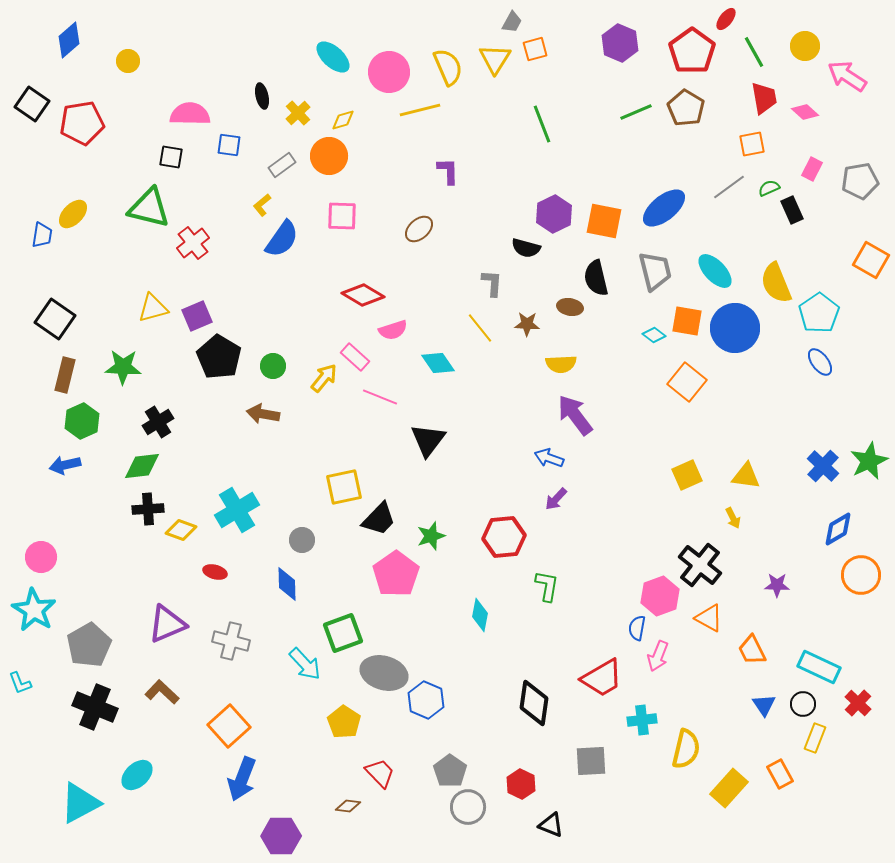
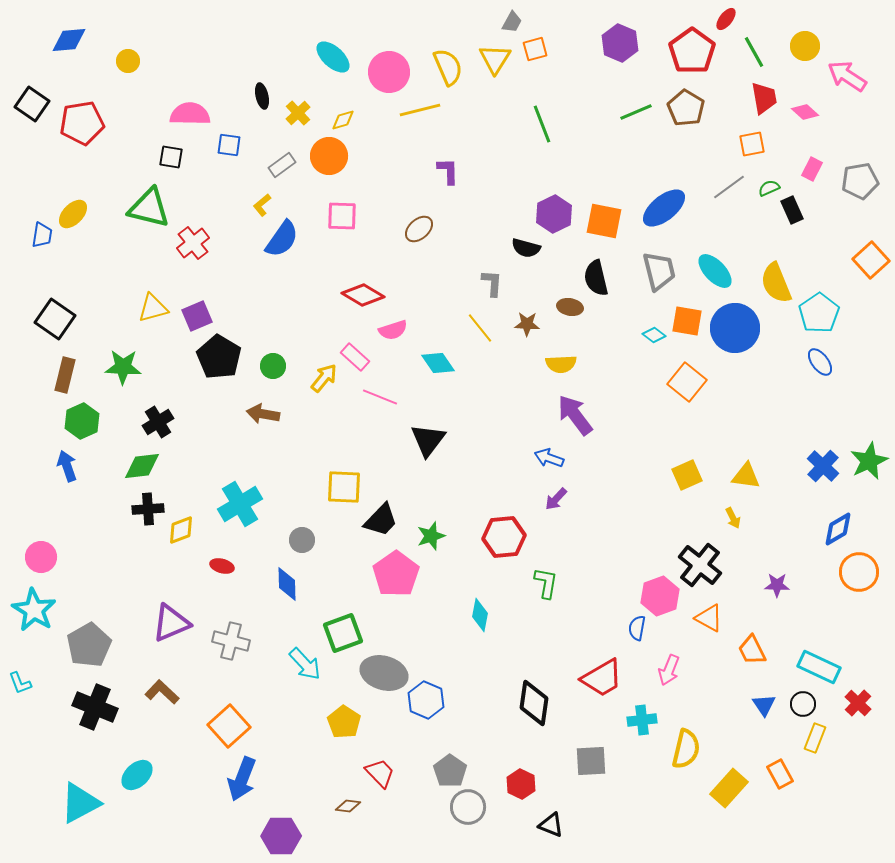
blue diamond at (69, 40): rotated 36 degrees clockwise
orange square at (871, 260): rotated 18 degrees clockwise
gray trapezoid at (655, 271): moved 4 px right
blue arrow at (65, 465): moved 2 px right, 1 px down; rotated 84 degrees clockwise
yellow square at (344, 487): rotated 15 degrees clockwise
cyan cross at (237, 510): moved 3 px right, 6 px up
black trapezoid at (379, 519): moved 2 px right, 1 px down
yellow diamond at (181, 530): rotated 40 degrees counterclockwise
red ellipse at (215, 572): moved 7 px right, 6 px up
orange circle at (861, 575): moved 2 px left, 3 px up
green L-shape at (547, 586): moved 1 px left, 3 px up
purple triangle at (167, 624): moved 4 px right, 1 px up
pink arrow at (658, 656): moved 11 px right, 14 px down
